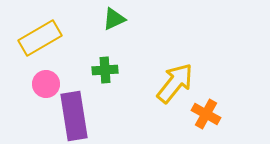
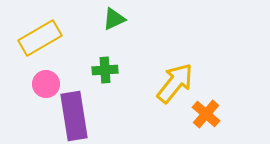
orange cross: rotated 12 degrees clockwise
